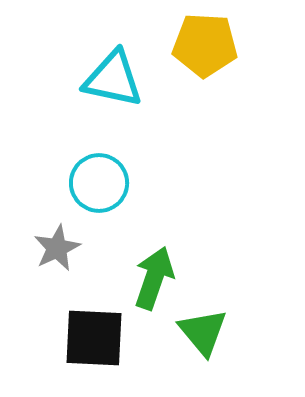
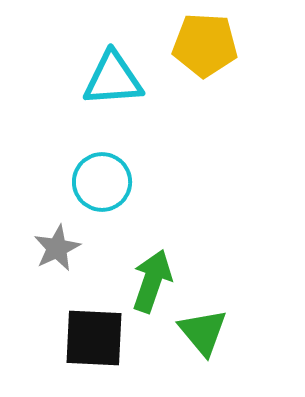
cyan triangle: rotated 16 degrees counterclockwise
cyan circle: moved 3 px right, 1 px up
green arrow: moved 2 px left, 3 px down
